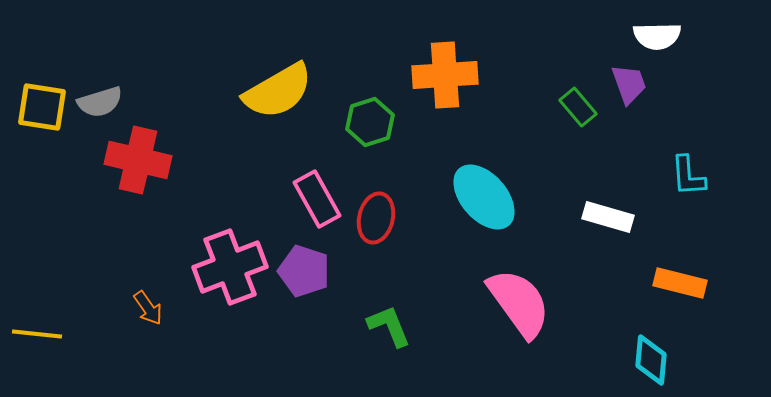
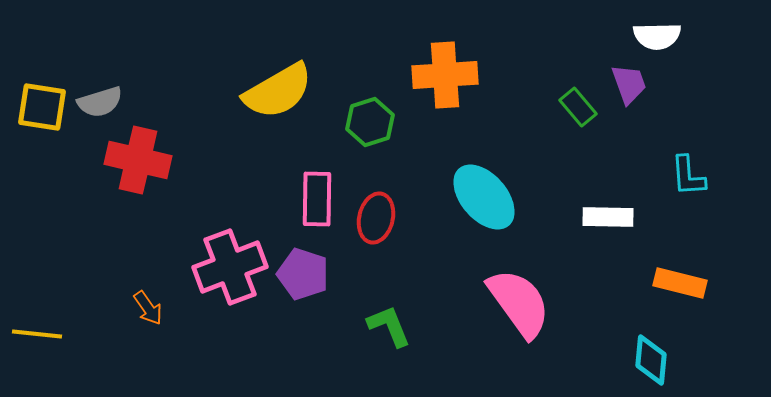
pink rectangle: rotated 30 degrees clockwise
white rectangle: rotated 15 degrees counterclockwise
purple pentagon: moved 1 px left, 3 px down
